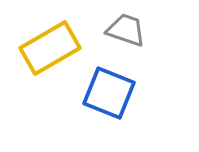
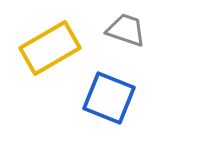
blue square: moved 5 px down
